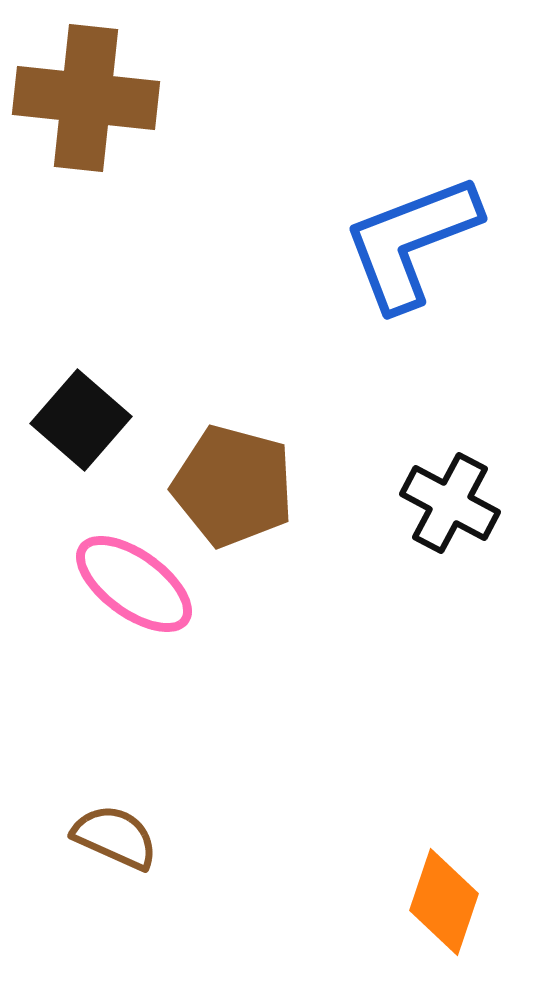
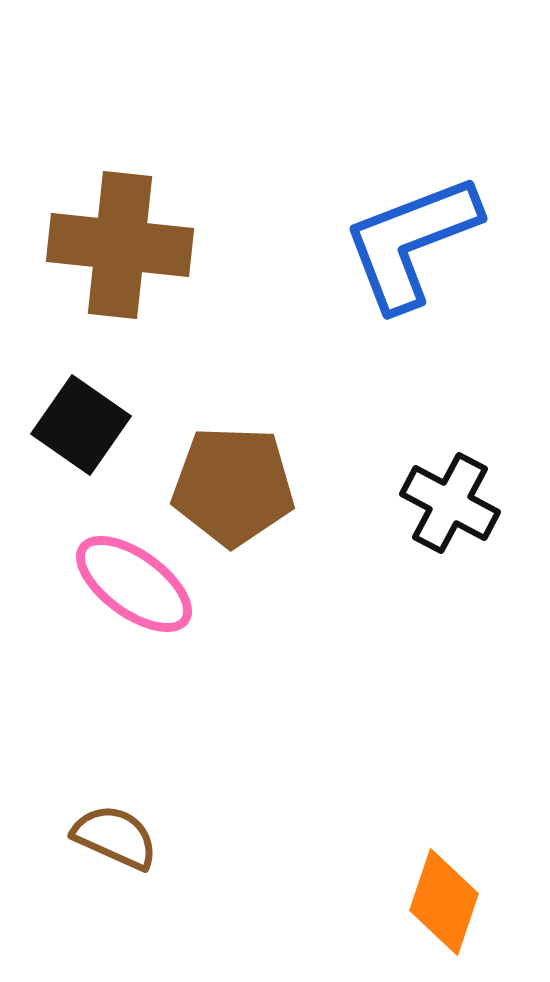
brown cross: moved 34 px right, 147 px down
black square: moved 5 px down; rotated 6 degrees counterclockwise
brown pentagon: rotated 13 degrees counterclockwise
